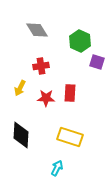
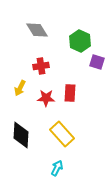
yellow rectangle: moved 8 px left, 3 px up; rotated 30 degrees clockwise
